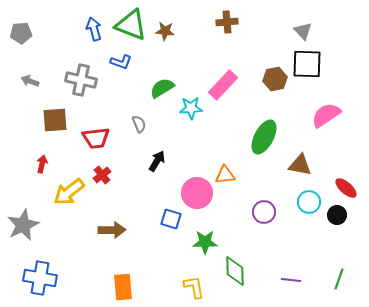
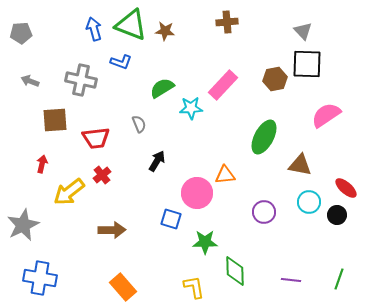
orange rectangle: rotated 36 degrees counterclockwise
